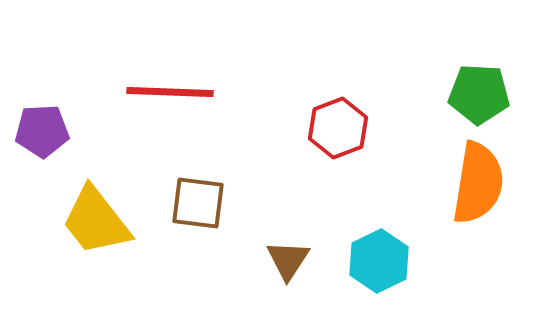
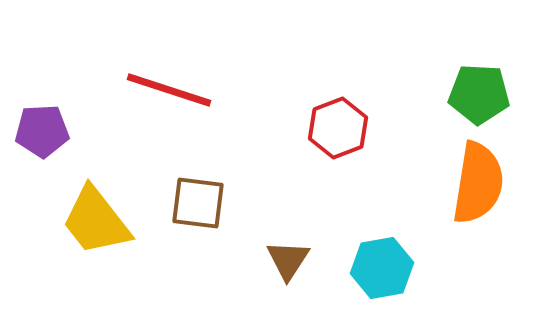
red line: moved 1 px left, 2 px up; rotated 16 degrees clockwise
cyan hexagon: moved 3 px right, 7 px down; rotated 16 degrees clockwise
